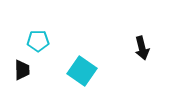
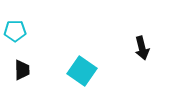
cyan pentagon: moved 23 px left, 10 px up
